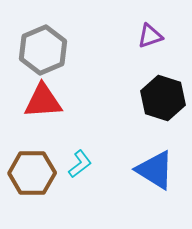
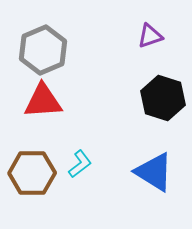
blue triangle: moved 1 px left, 2 px down
